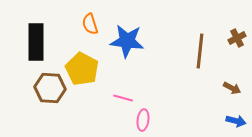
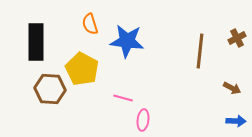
brown hexagon: moved 1 px down
blue arrow: rotated 12 degrees counterclockwise
